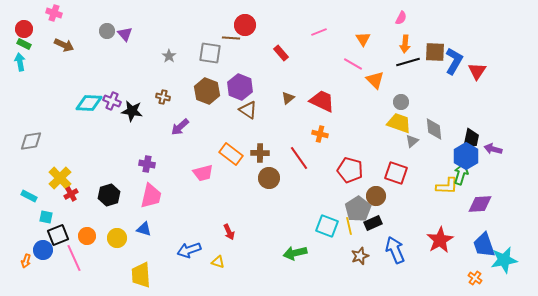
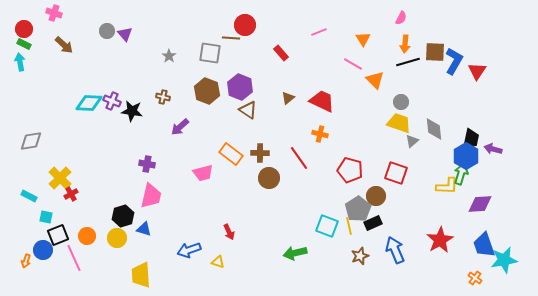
brown arrow at (64, 45): rotated 18 degrees clockwise
black hexagon at (109, 195): moved 14 px right, 21 px down
